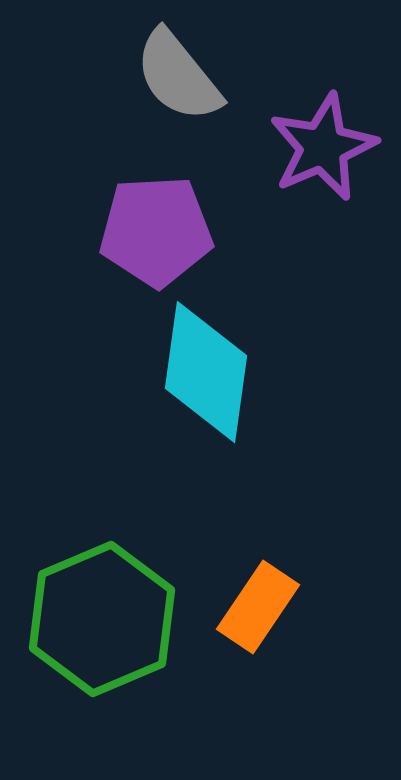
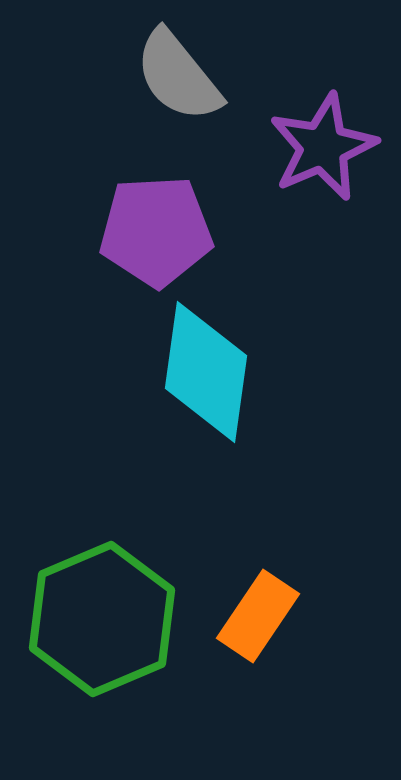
orange rectangle: moved 9 px down
